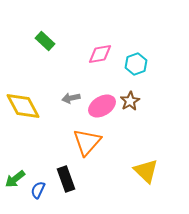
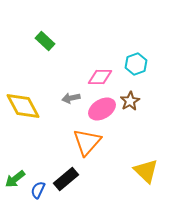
pink diamond: moved 23 px down; rotated 10 degrees clockwise
pink ellipse: moved 3 px down
black rectangle: rotated 70 degrees clockwise
